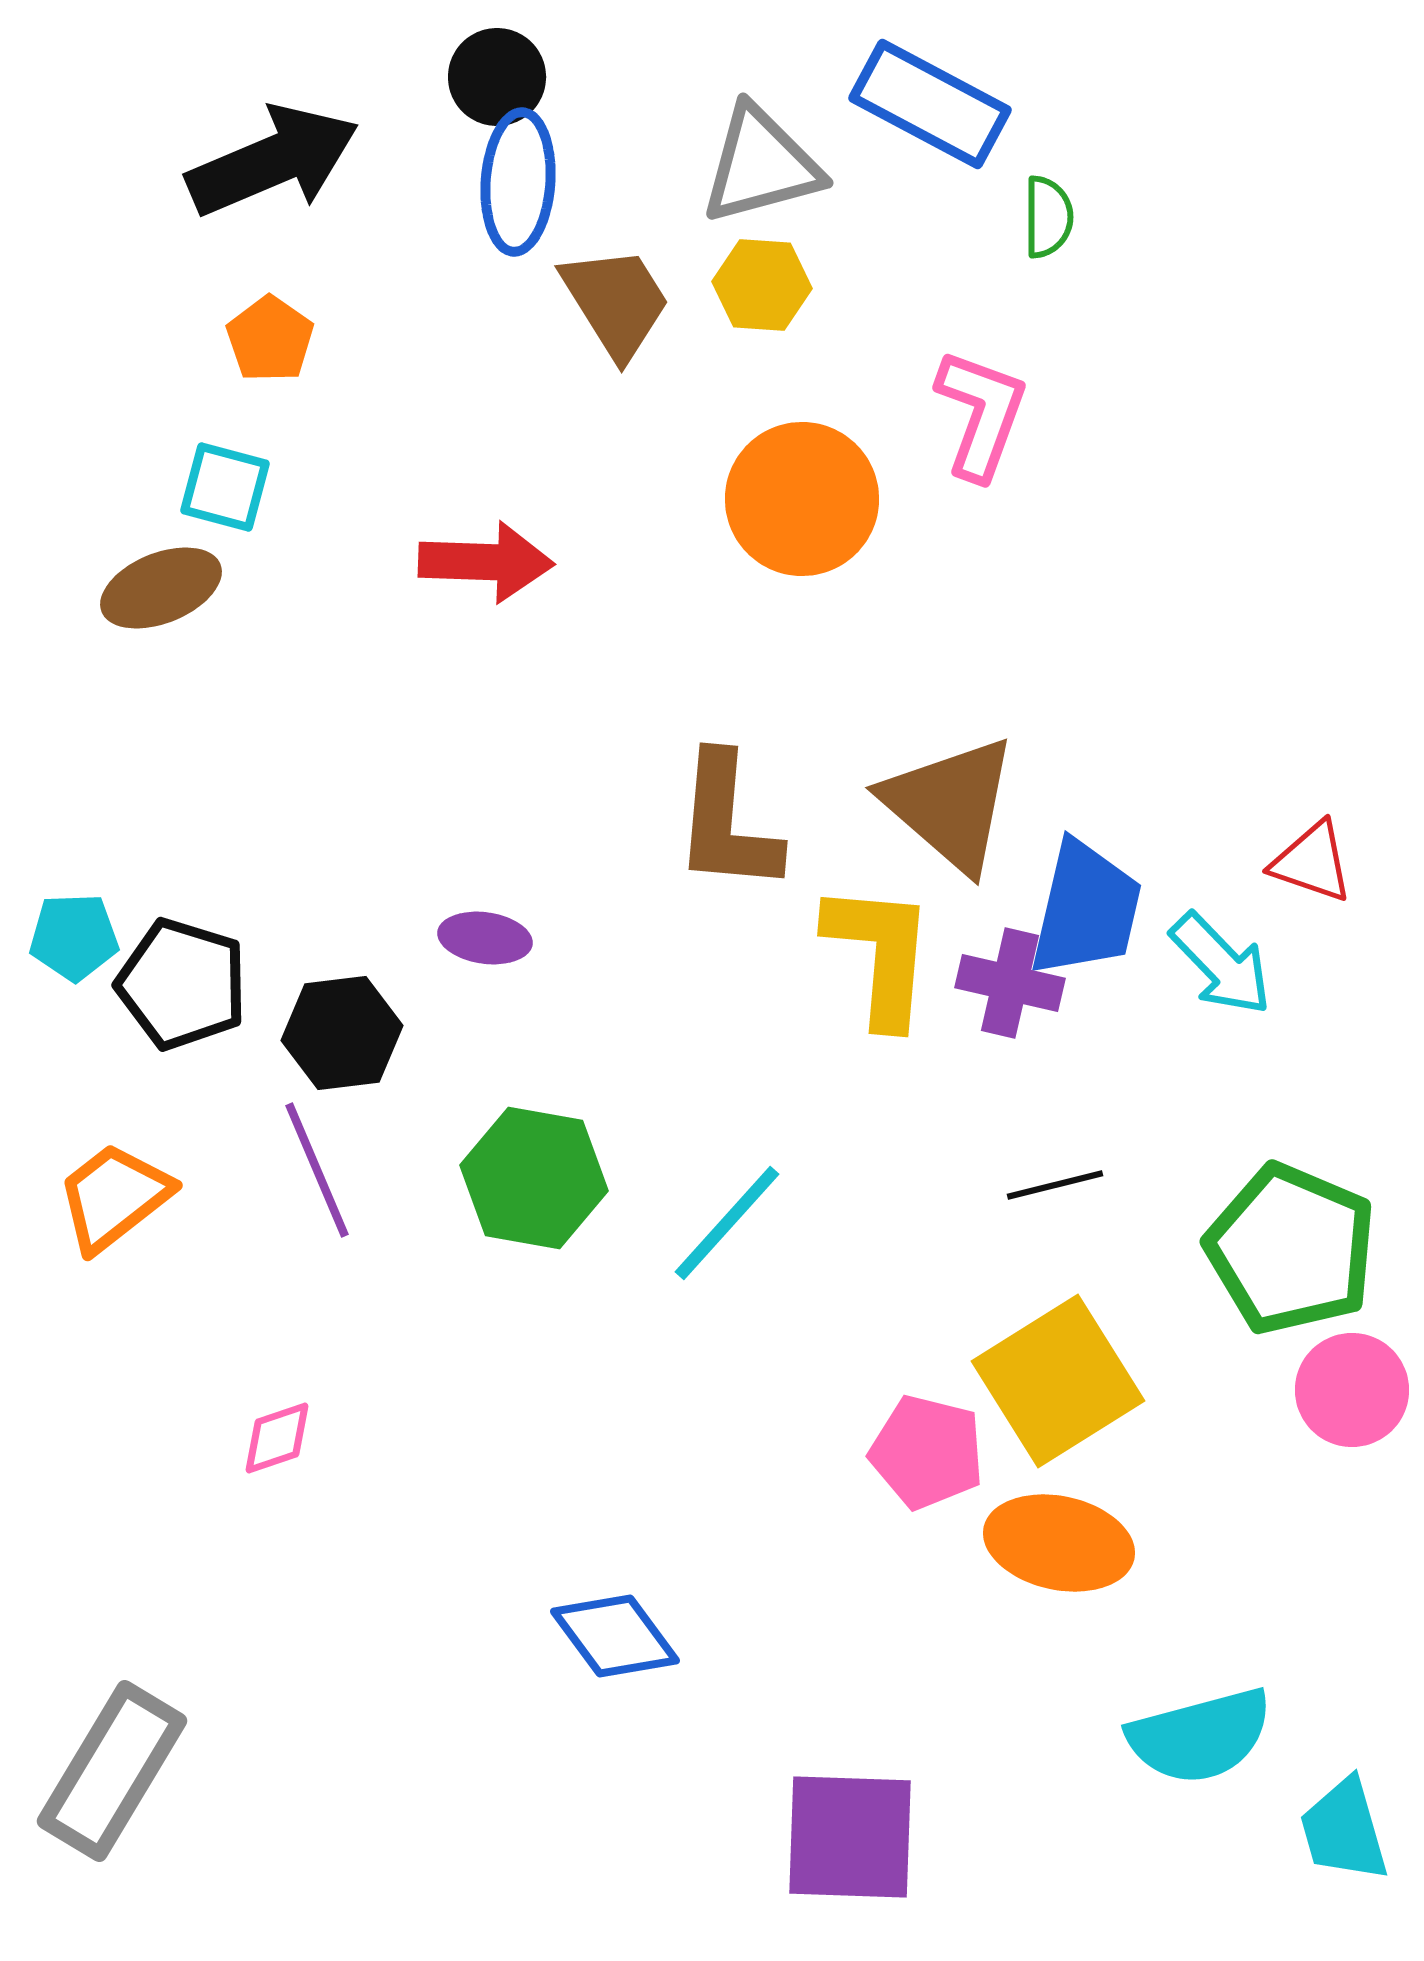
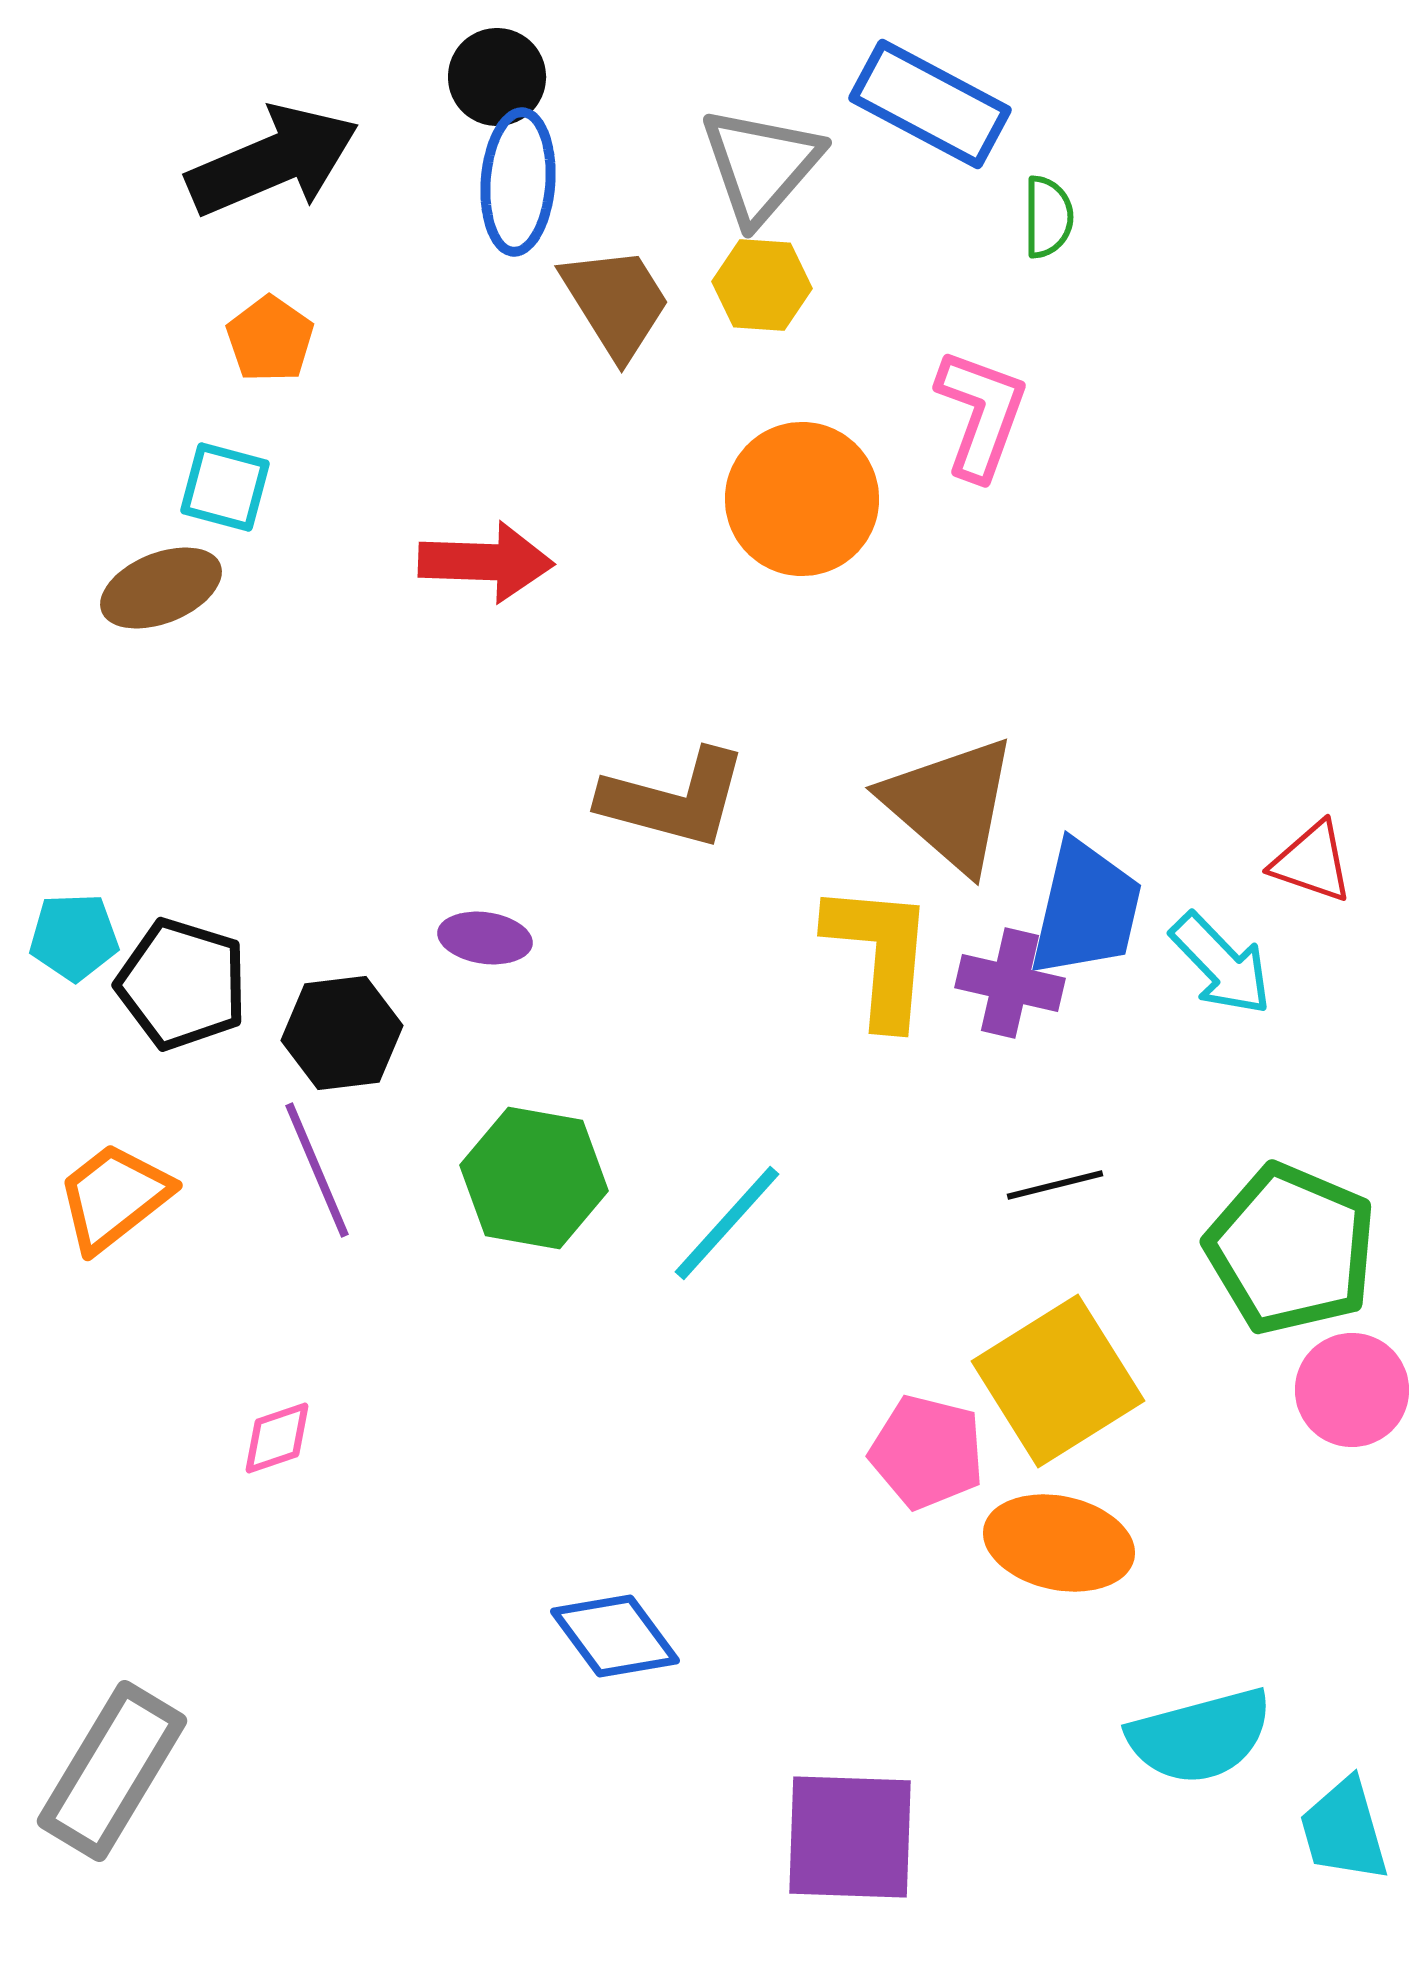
gray triangle at (761, 165): rotated 34 degrees counterclockwise
brown L-shape at (727, 823): moved 53 px left, 24 px up; rotated 80 degrees counterclockwise
